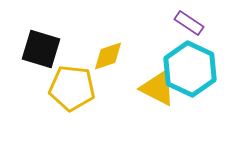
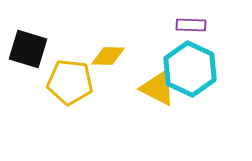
purple rectangle: moved 2 px right, 2 px down; rotated 32 degrees counterclockwise
black square: moved 13 px left
yellow diamond: rotated 20 degrees clockwise
yellow pentagon: moved 2 px left, 6 px up
